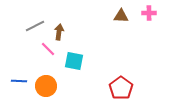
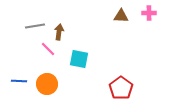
gray line: rotated 18 degrees clockwise
cyan square: moved 5 px right, 2 px up
orange circle: moved 1 px right, 2 px up
